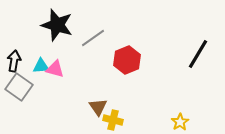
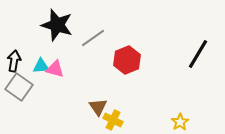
yellow cross: rotated 12 degrees clockwise
